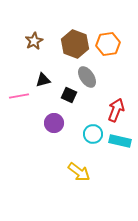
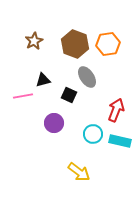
pink line: moved 4 px right
